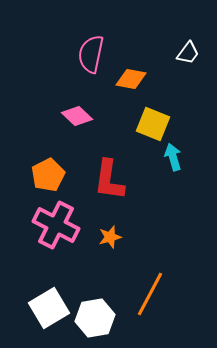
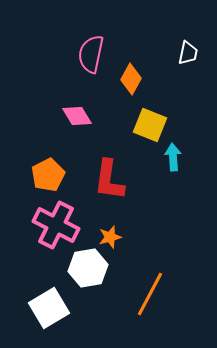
white trapezoid: rotated 25 degrees counterclockwise
orange diamond: rotated 72 degrees counterclockwise
pink diamond: rotated 16 degrees clockwise
yellow square: moved 3 px left, 1 px down
cyan arrow: rotated 12 degrees clockwise
white hexagon: moved 7 px left, 50 px up
